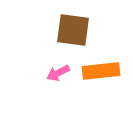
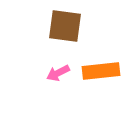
brown square: moved 8 px left, 4 px up
